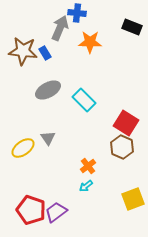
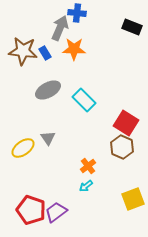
orange star: moved 16 px left, 7 px down
